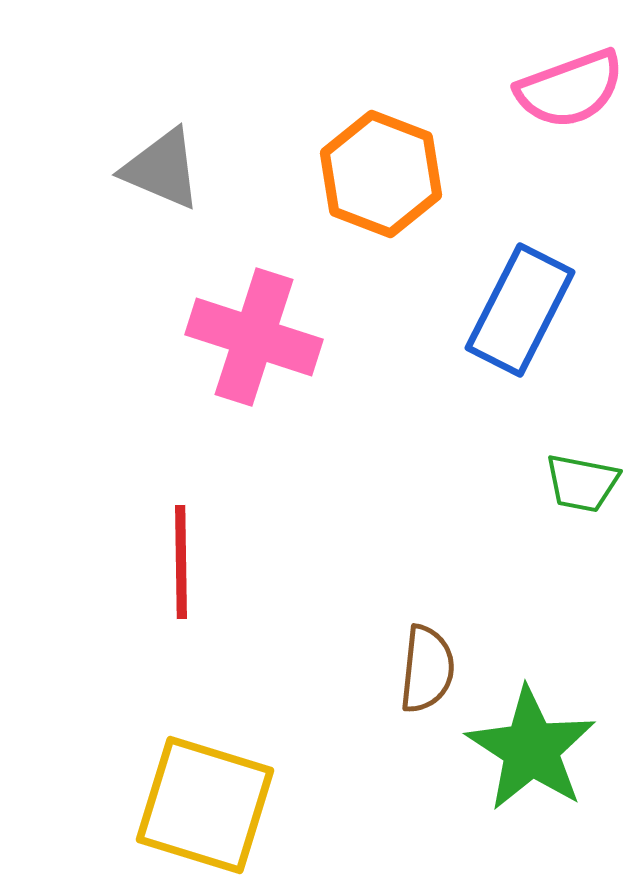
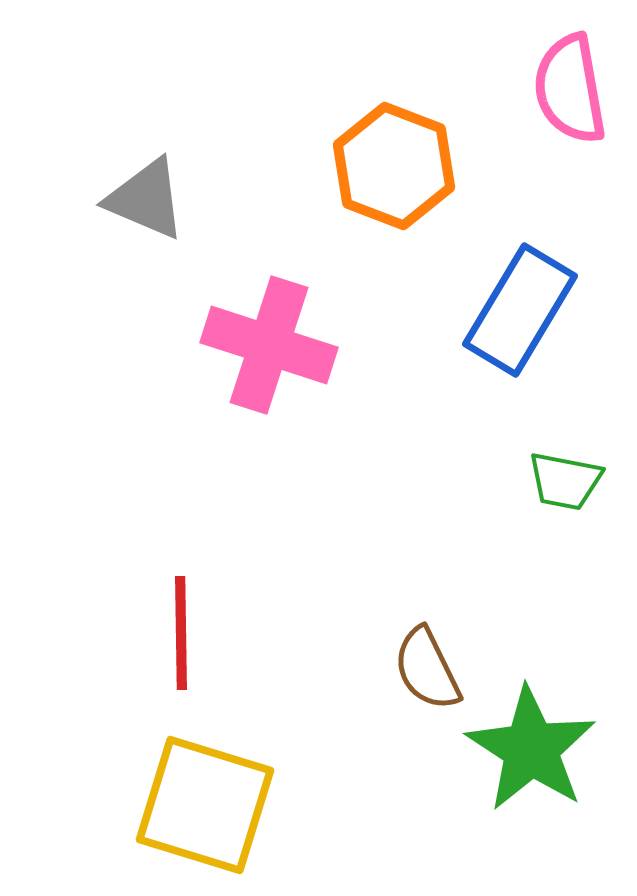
pink semicircle: rotated 100 degrees clockwise
gray triangle: moved 16 px left, 30 px down
orange hexagon: moved 13 px right, 8 px up
blue rectangle: rotated 4 degrees clockwise
pink cross: moved 15 px right, 8 px down
green trapezoid: moved 17 px left, 2 px up
red line: moved 71 px down
brown semicircle: rotated 148 degrees clockwise
